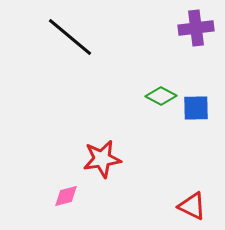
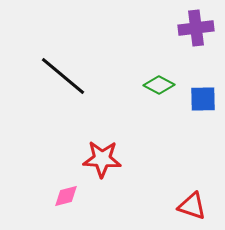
black line: moved 7 px left, 39 px down
green diamond: moved 2 px left, 11 px up
blue square: moved 7 px right, 9 px up
red star: rotated 12 degrees clockwise
red triangle: rotated 8 degrees counterclockwise
